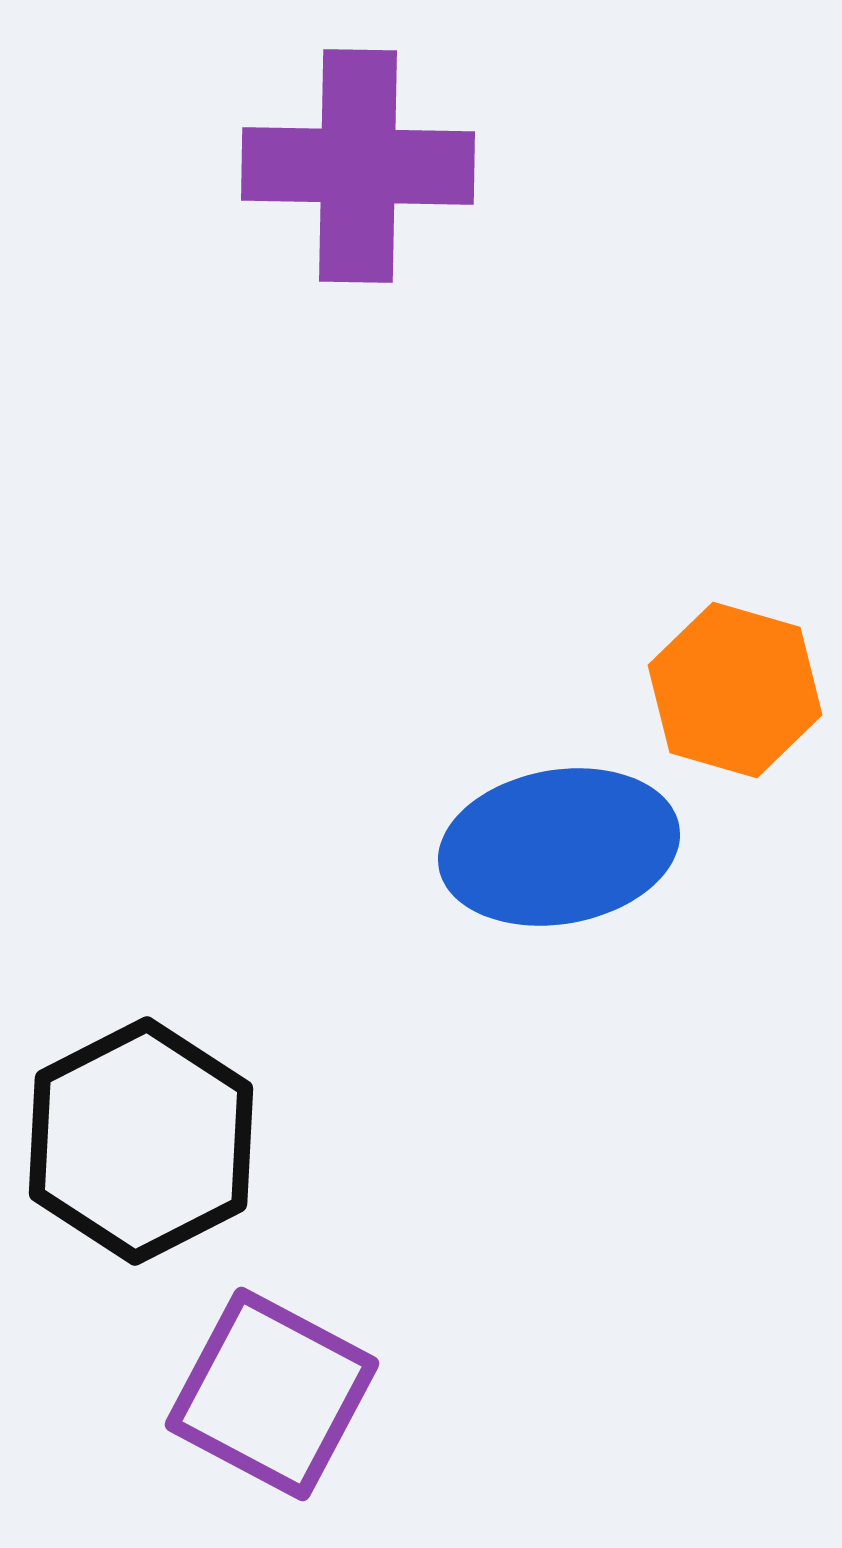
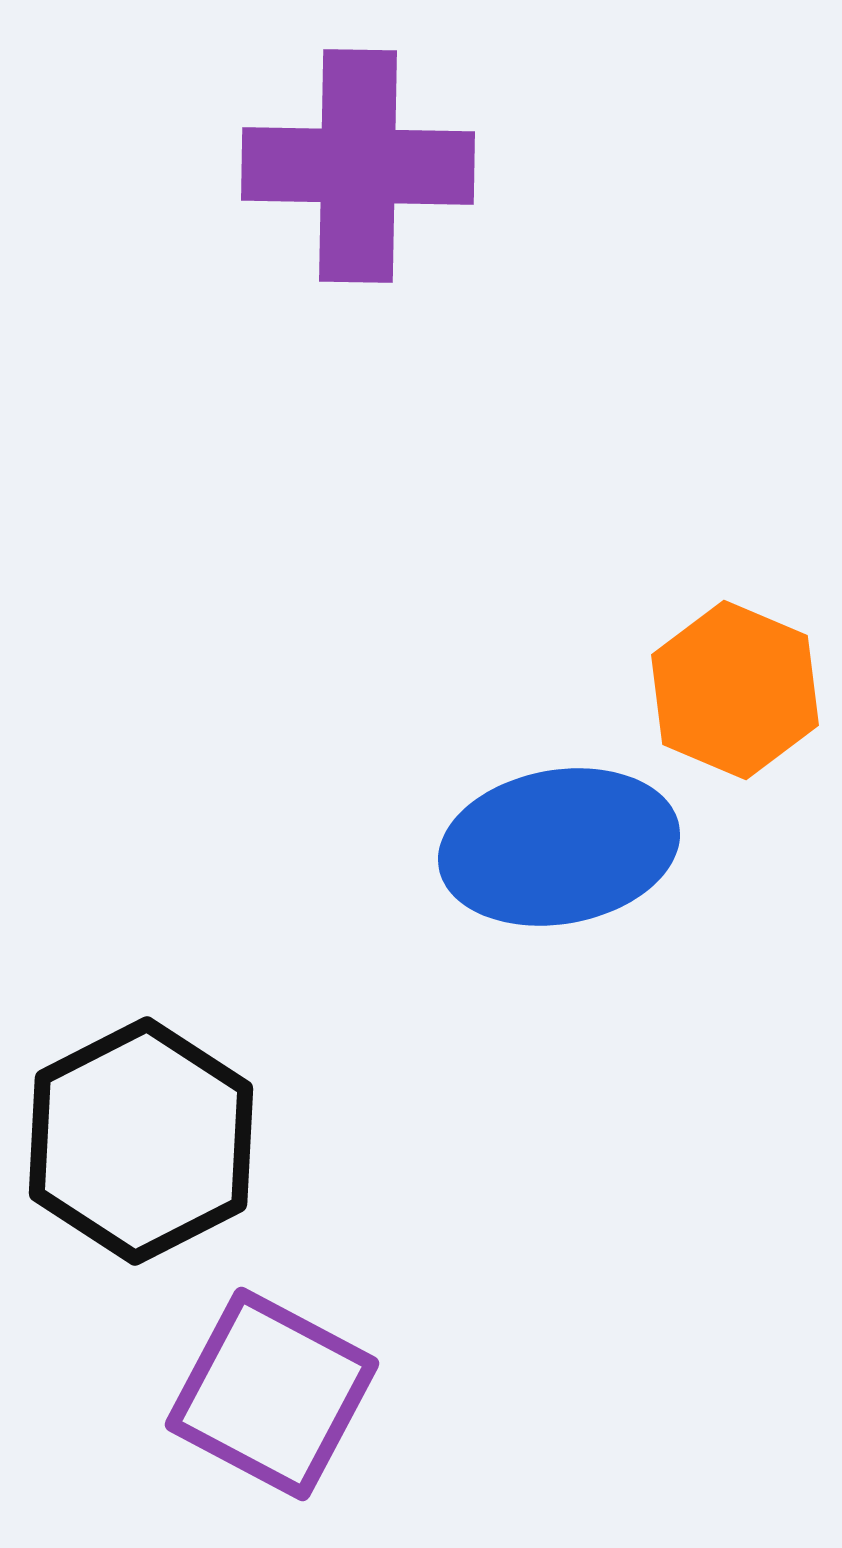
orange hexagon: rotated 7 degrees clockwise
